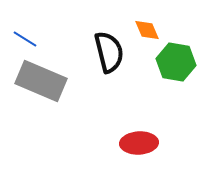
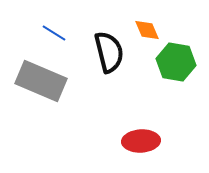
blue line: moved 29 px right, 6 px up
red ellipse: moved 2 px right, 2 px up
